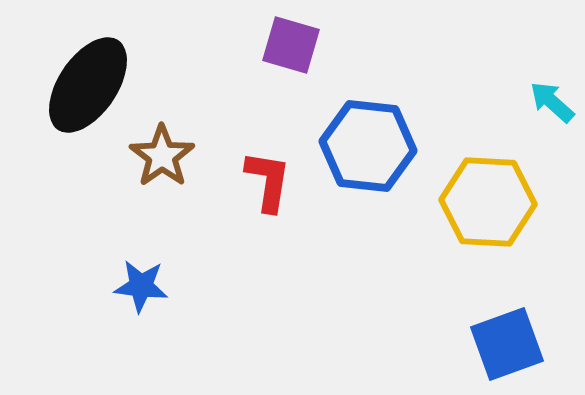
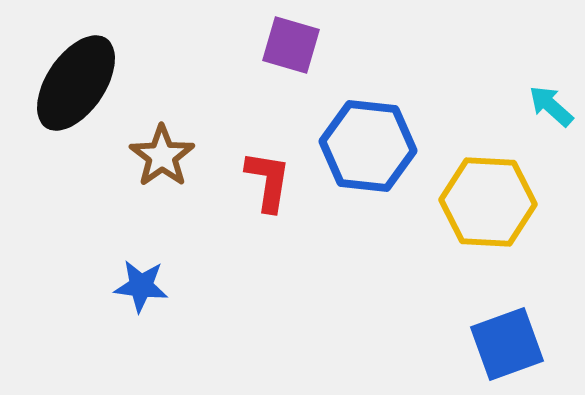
black ellipse: moved 12 px left, 2 px up
cyan arrow: moved 1 px left, 4 px down
